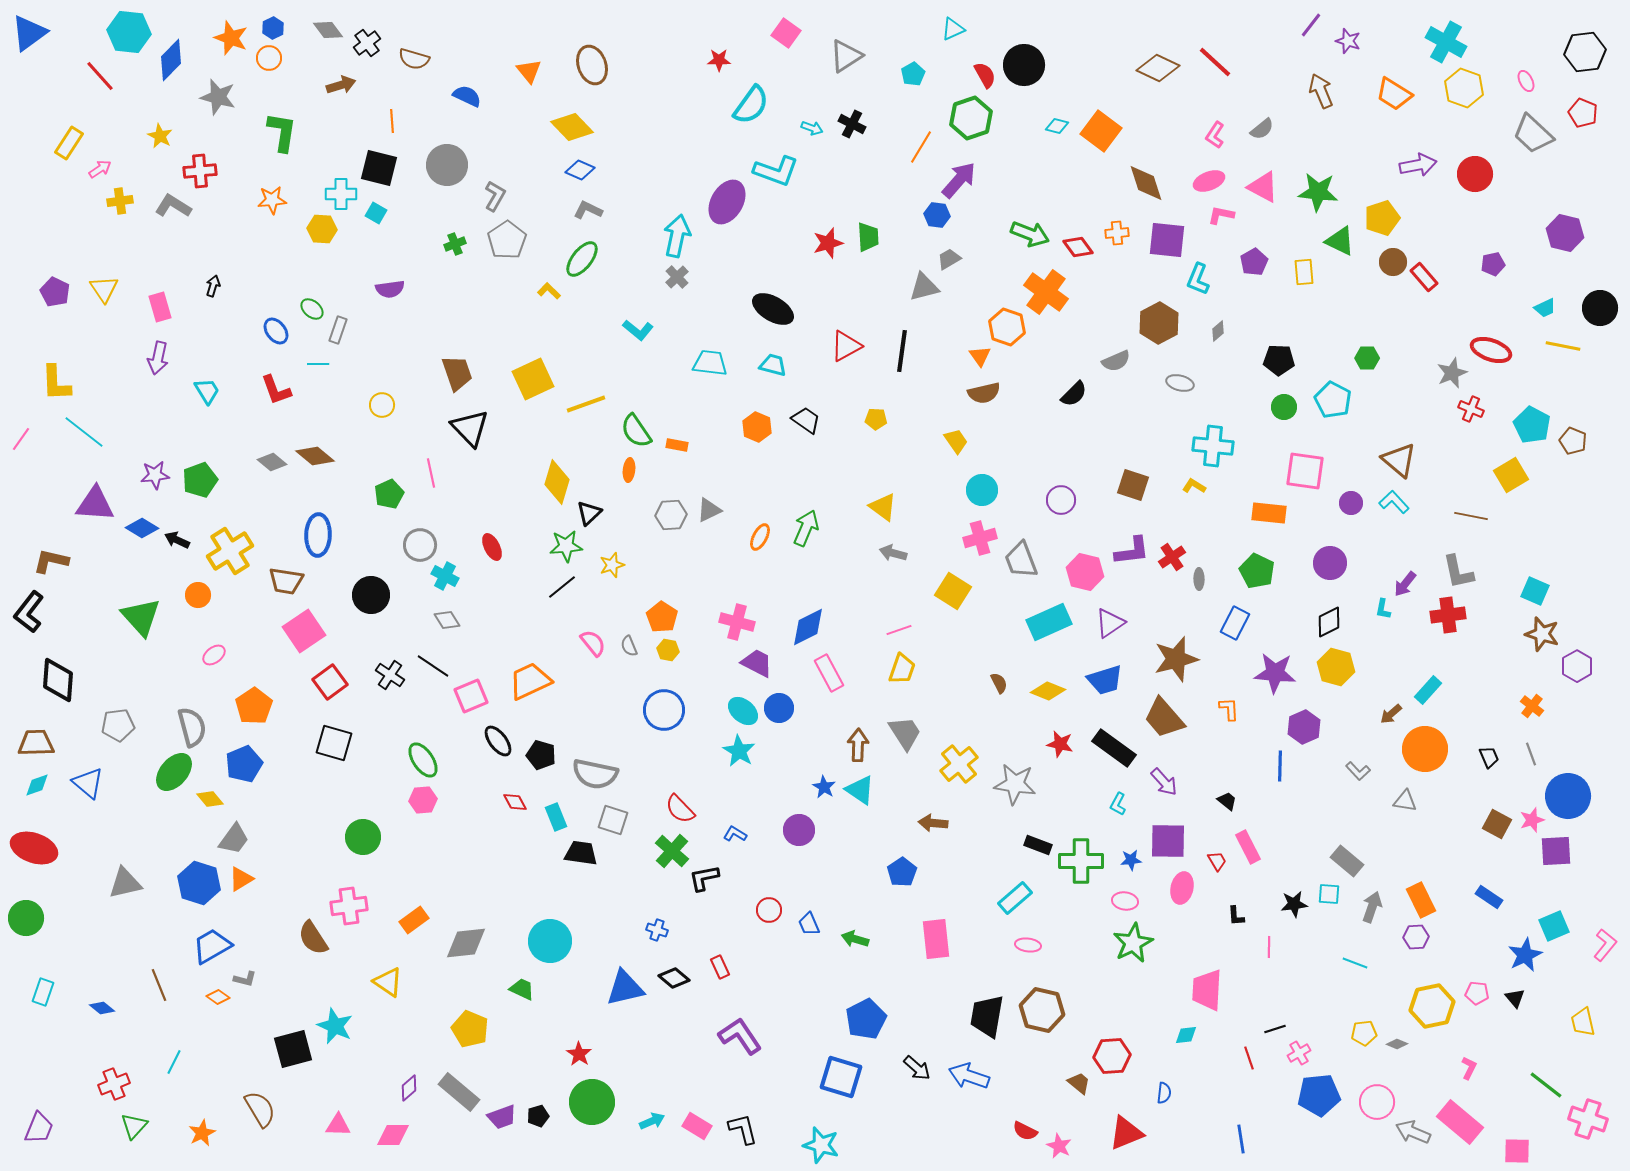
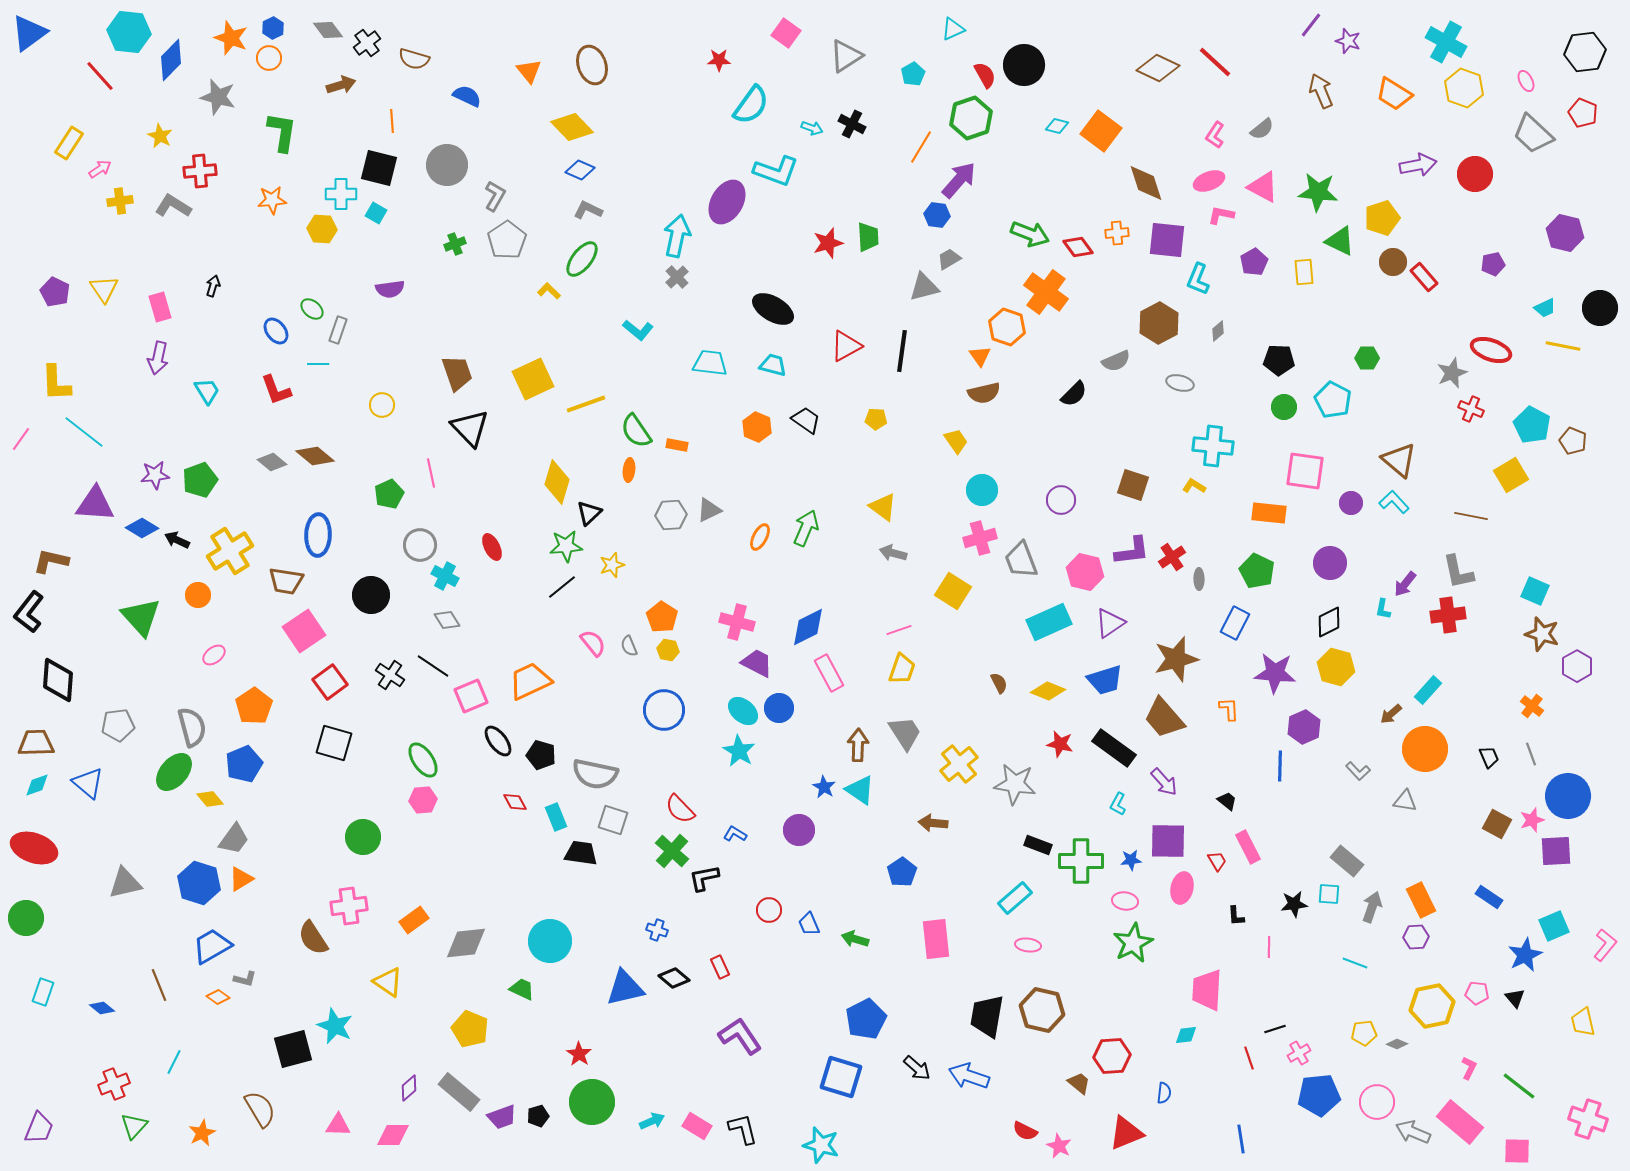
green line at (1546, 1085): moved 27 px left, 1 px down
